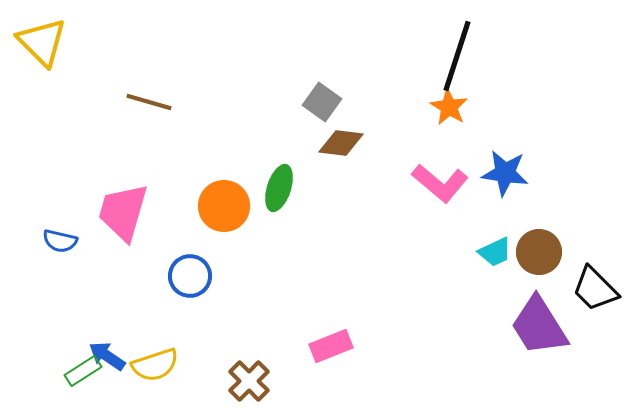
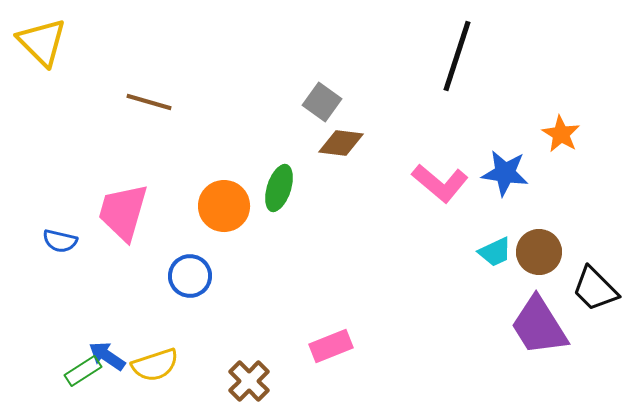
orange star: moved 112 px right, 27 px down
